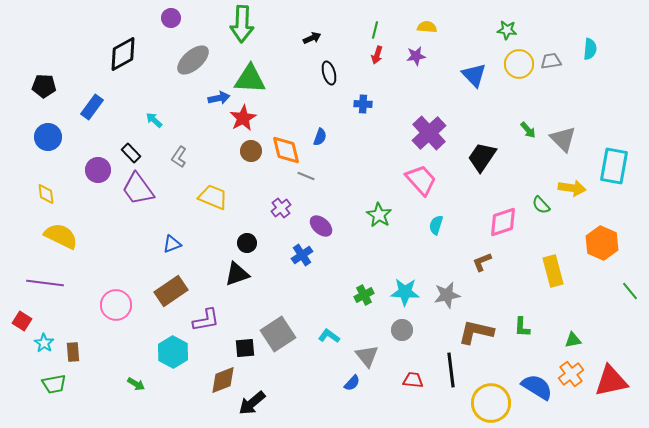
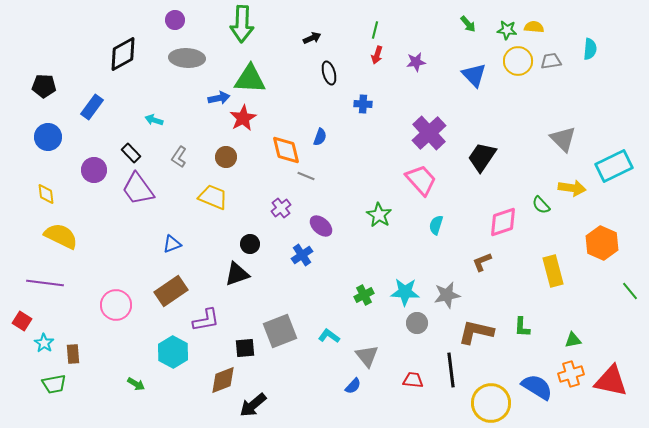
purple circle at (171, 18): moved 4 px right, 2 px down
yellow semicircle at (427, 27): moved 107 px right
purple star at (416, 56): moved 6 px down
gray ellipse at (193, 60): moved 6 px left, 2 px up; rotated 44 degrees clockwise
yellow circle at (519, 64): moved 1 px left, 3 px up
cyan arrow at (154, 120): rotated 24 degrees counterclockwise
green arrow at (528, 130): moved 60 px left, 106 px up
brown circle at (251, 151): moved 25 px left, 6 px down
cyan rectangle at (614, 166): rotated 54 degrees clockwise
purple circle at (98, 170): moved 4 px left
black circle at (247, 243): moved 3 px right, 1 px down
gray circle at (402, 330): moved 15 px right, 7 px up
gray square at (278, 334): moved 2 px right, 3 px up; rotated 12 degrees clockwise
brown rectangle at (73, 352): moved 2 px down
orange cross at (571, 374): rotated 20 degrees clockwise
red triangle at (611, 381): rotated 24 degrees clockwise
blue semicircle at (352, 383): moved 1 px right, 3 px down
black arrow at (252, 403): moved 1 px right, 2 px down
